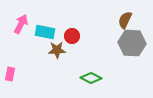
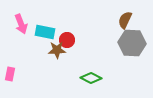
pink arrow: rotated 132 degrees clockwise
red circle: moved 5 px left, 4 px down
